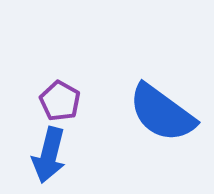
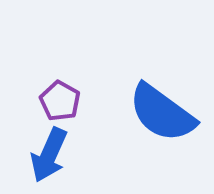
blue arrow: rotated 10 degrees clockwise
